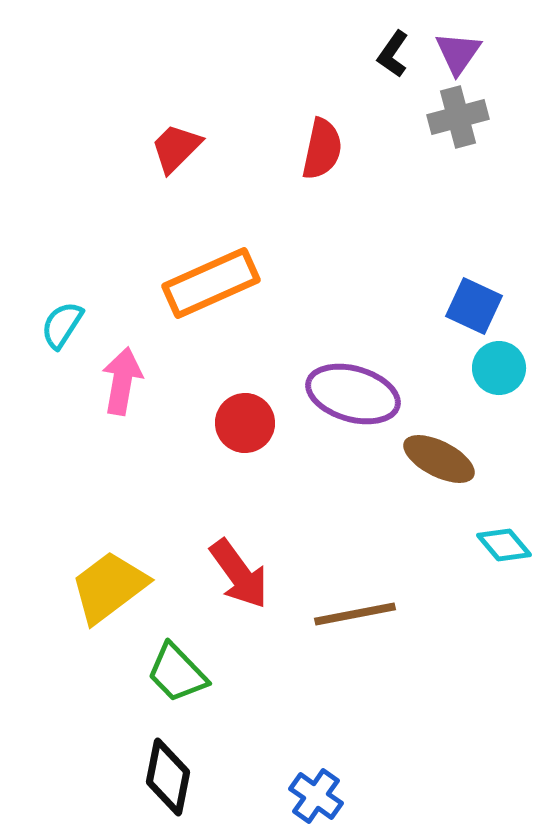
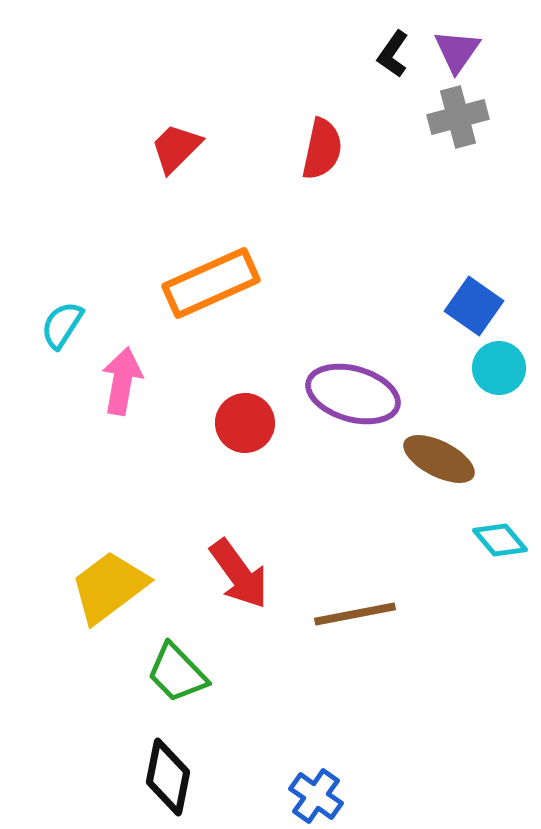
purple triangle: moved 1 px left, 2 px up
blue square: rotated 10 degrees clockwise
cyan diamond: moved 4 px left, 5 px up
